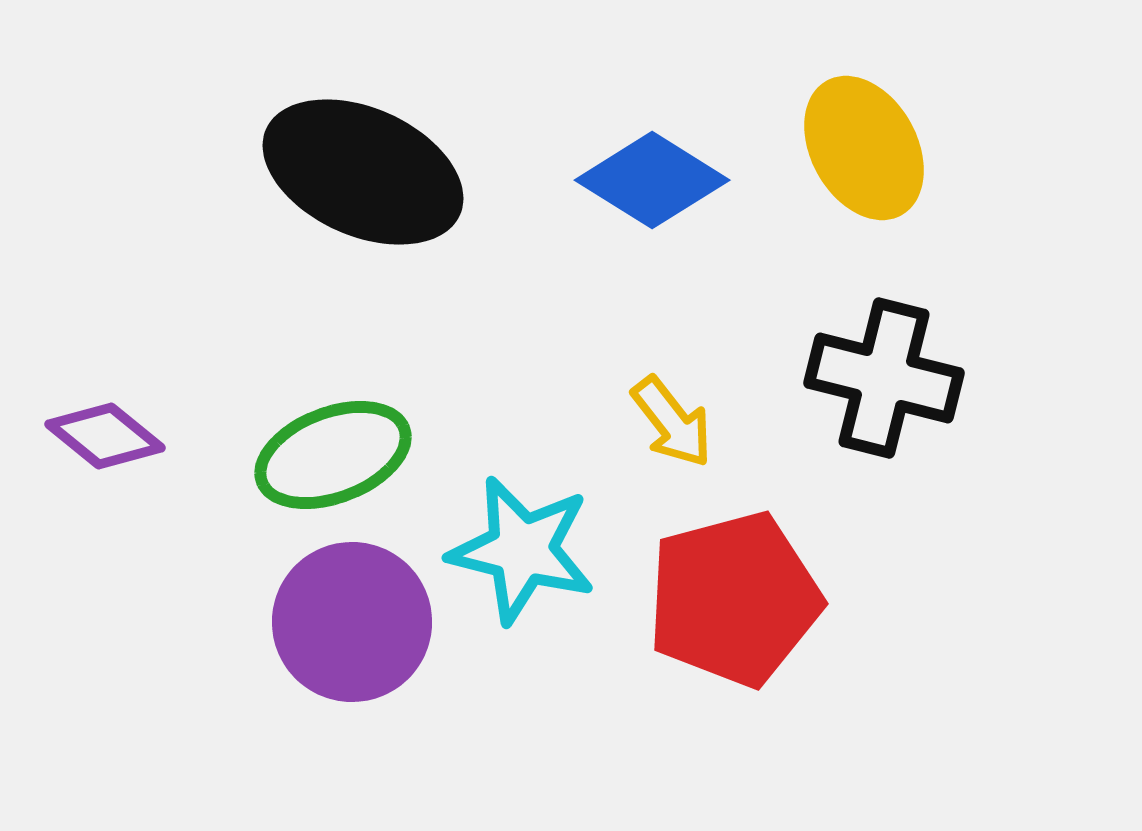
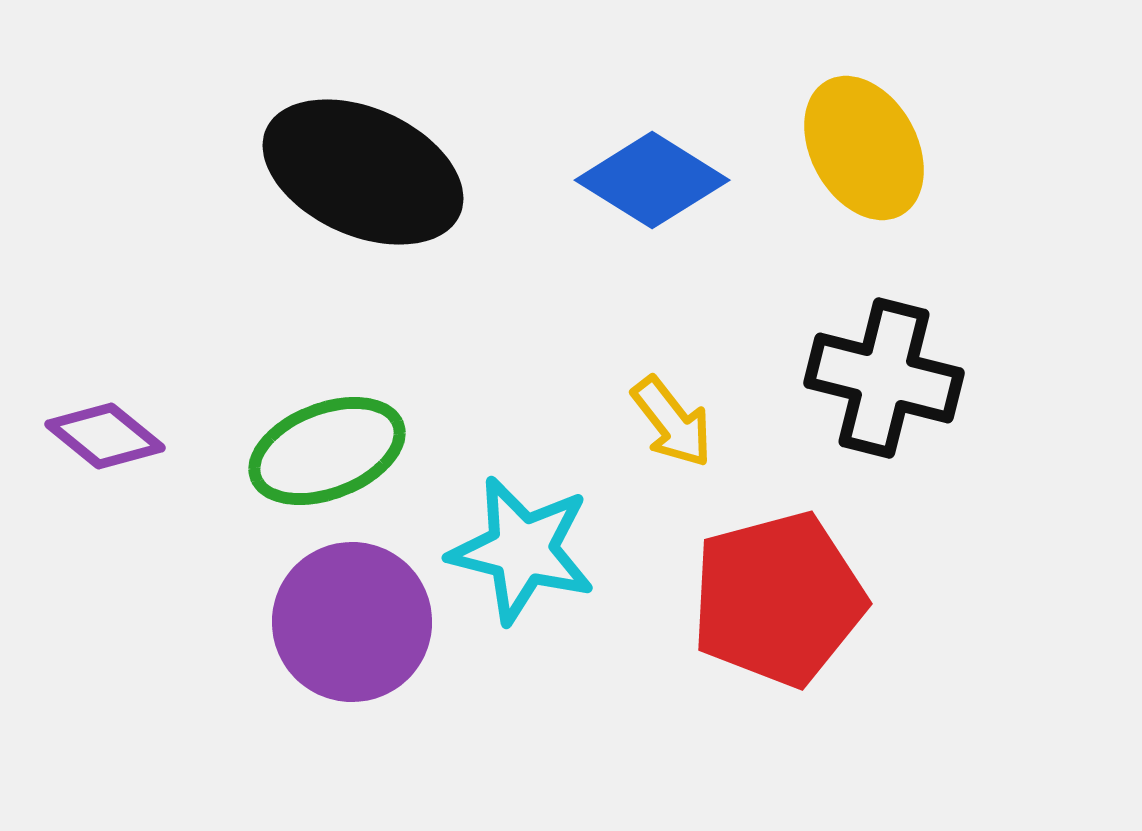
green ellipse: moved 6 px left, 4 px up
red pentagon: moved 44 px right
